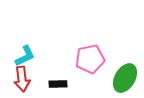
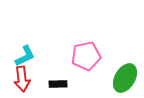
pink pentagon: moved 4 px left, 3 px up
